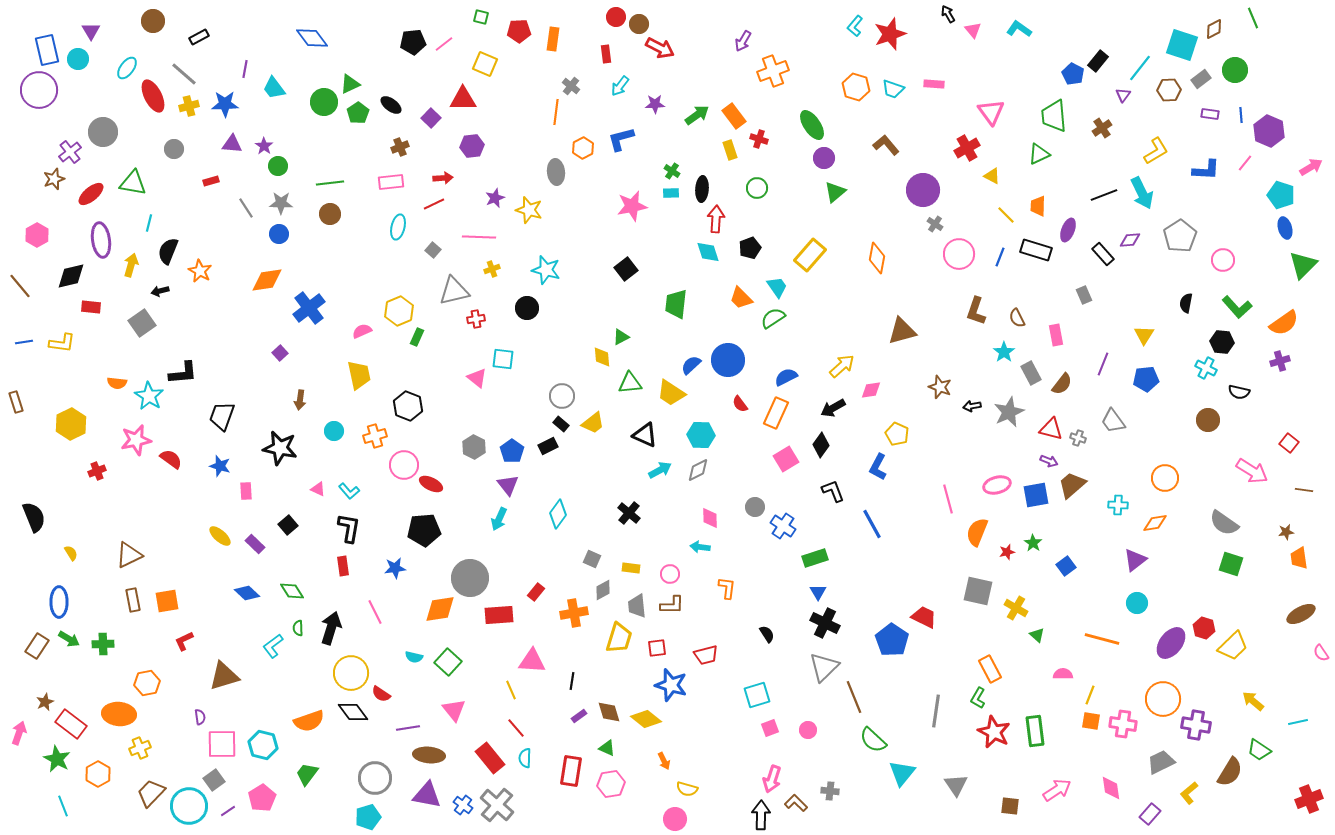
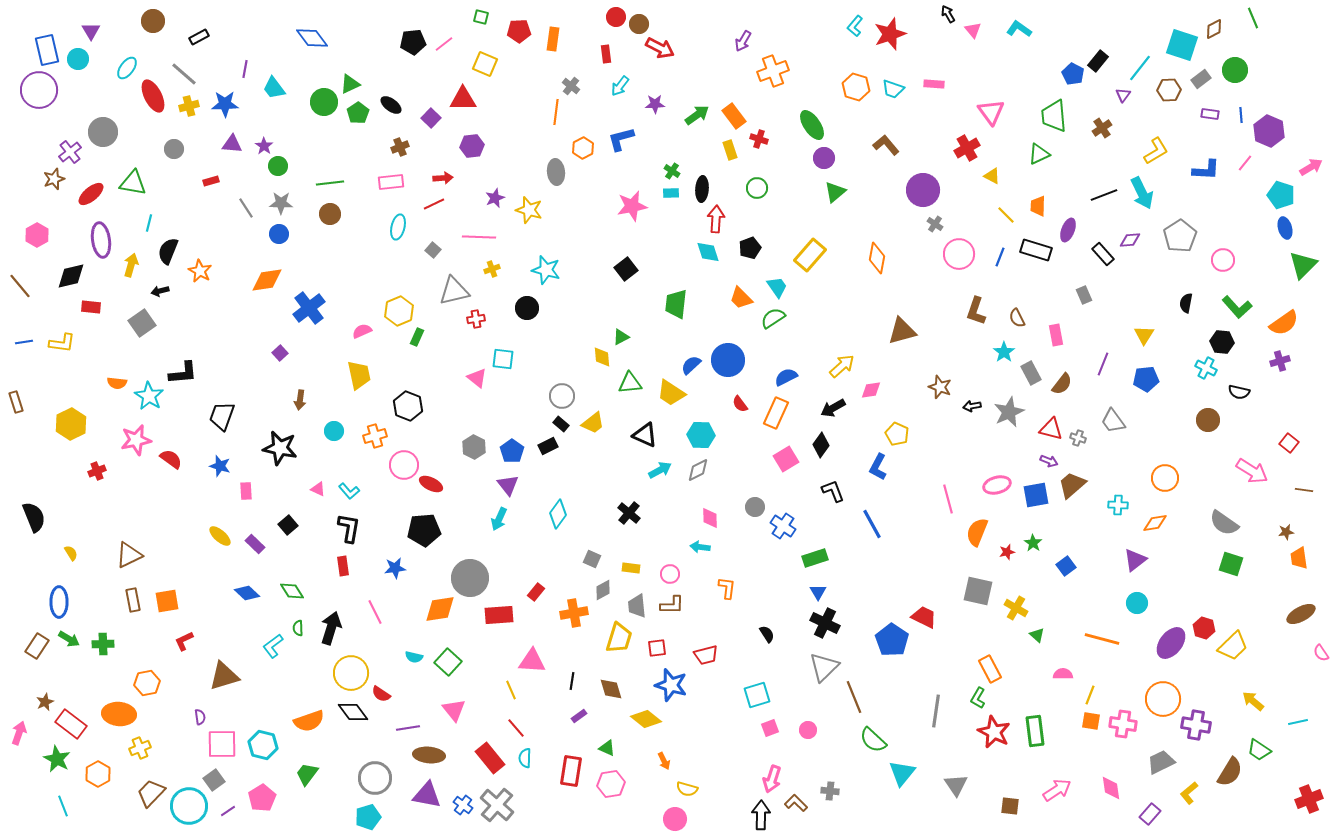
brown diamond at (609, 712): moved 2 px right, 23 px up
